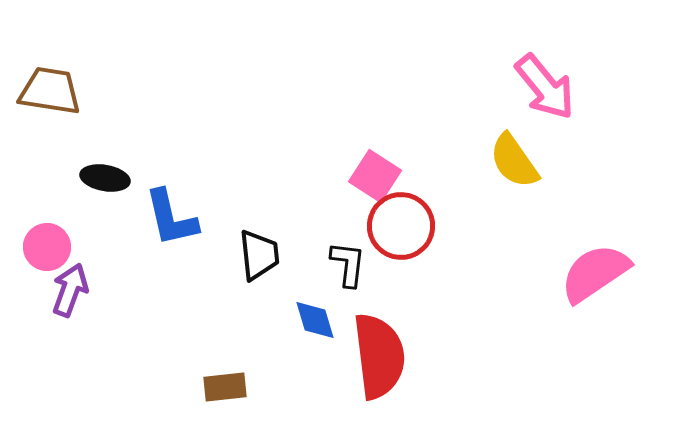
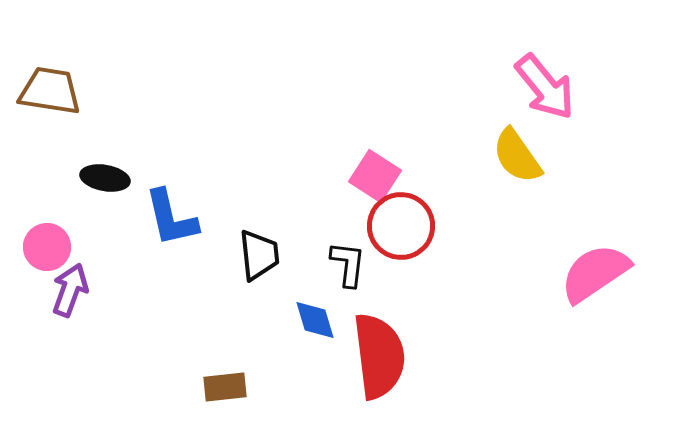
yellow semicircle: moved 3 px right, 5 px up
